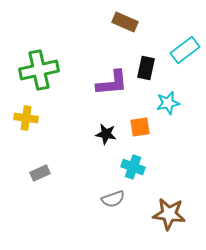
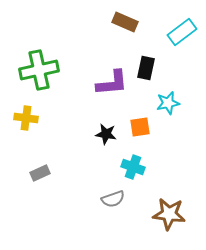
cyan rectangle: moved 3 px left, 18 px up
